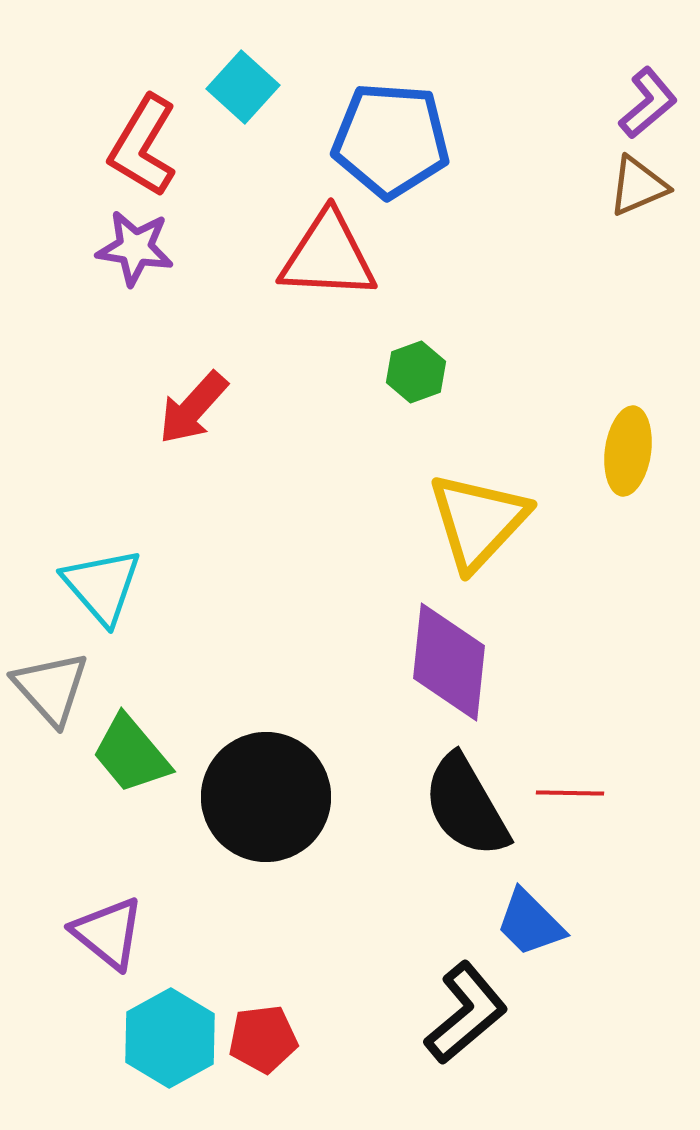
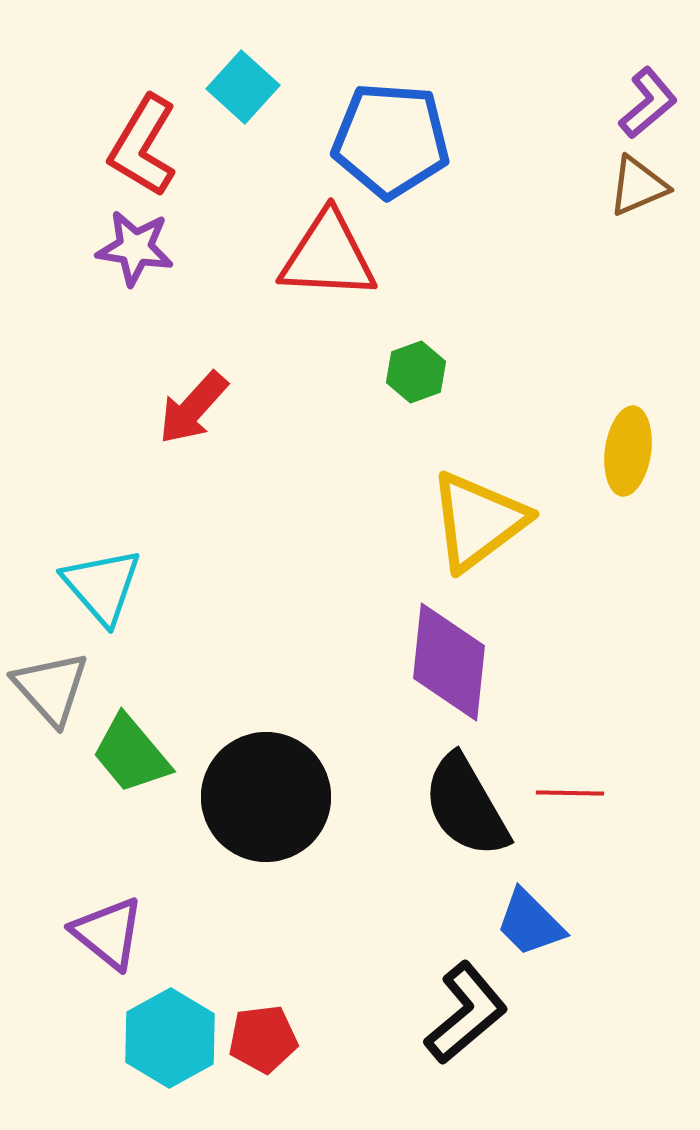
yellow triangle: rotated 10 degrees clockwise
